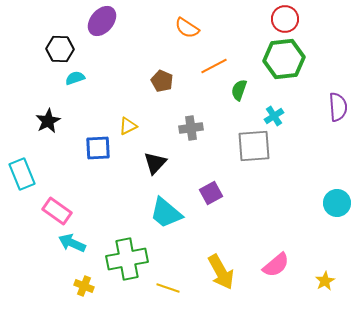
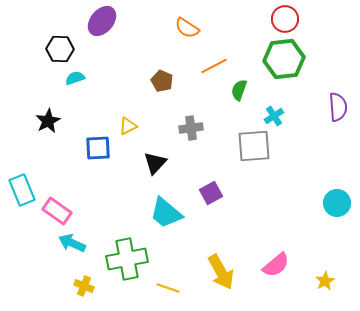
cyan rectangle: moved 16 px down
